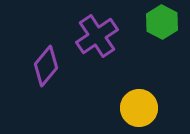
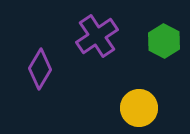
green hexagon: moved 2 px right, 19 px down
purple diamond: moved 6 px left, 3 px down; rotated 9 degrees counterclockwise
